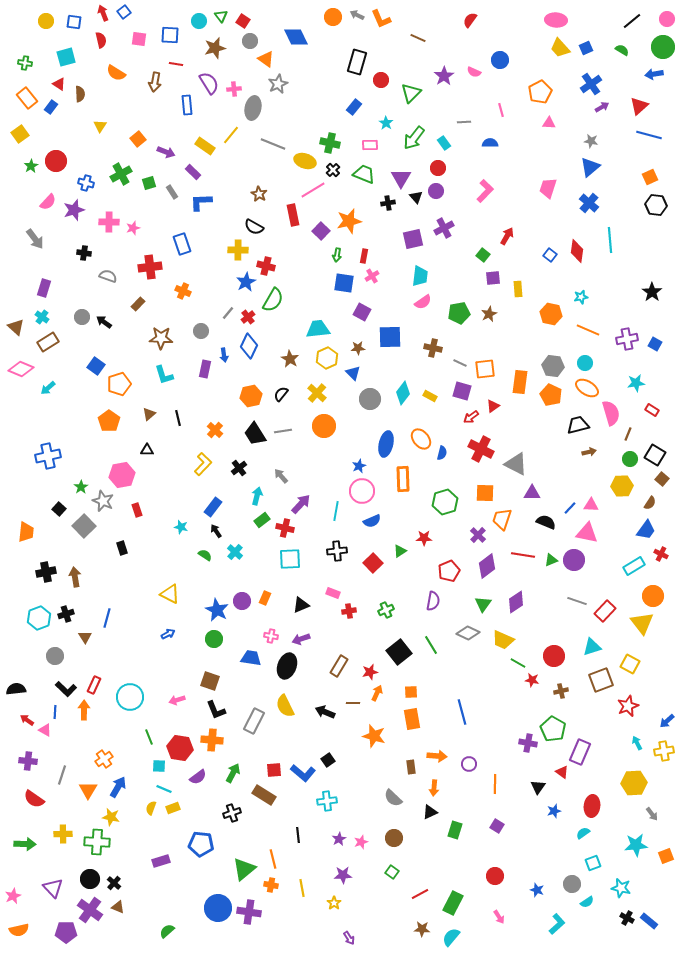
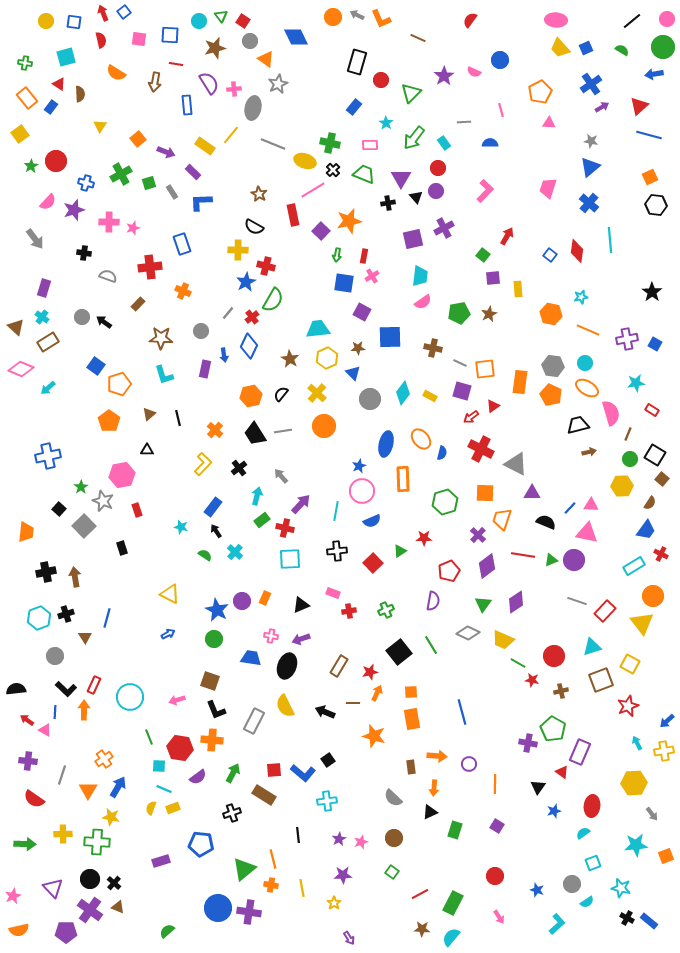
red cross at (248, 317): moved 4 px right
